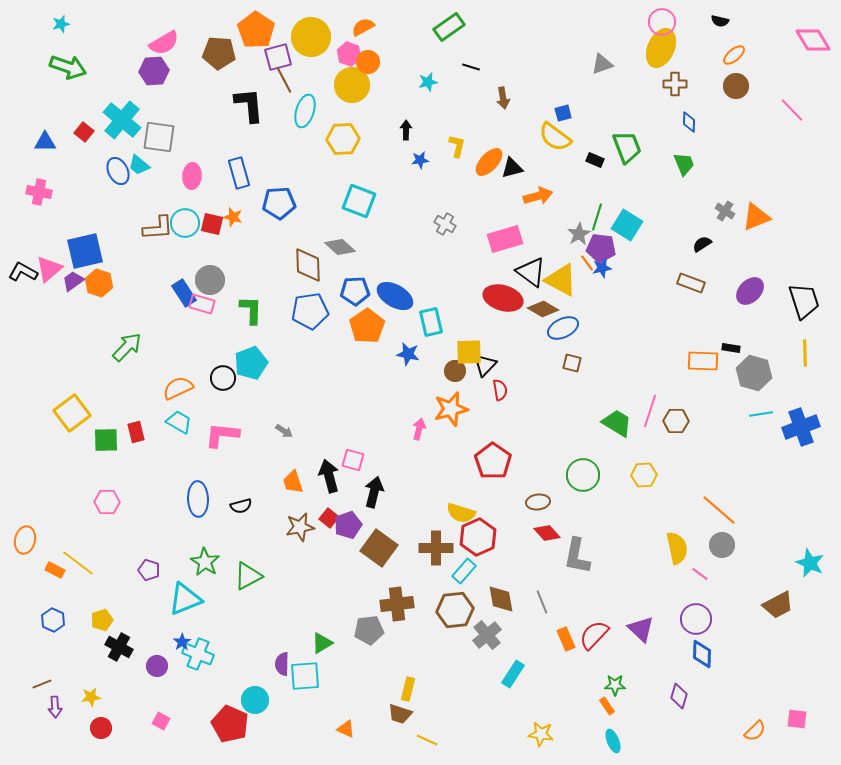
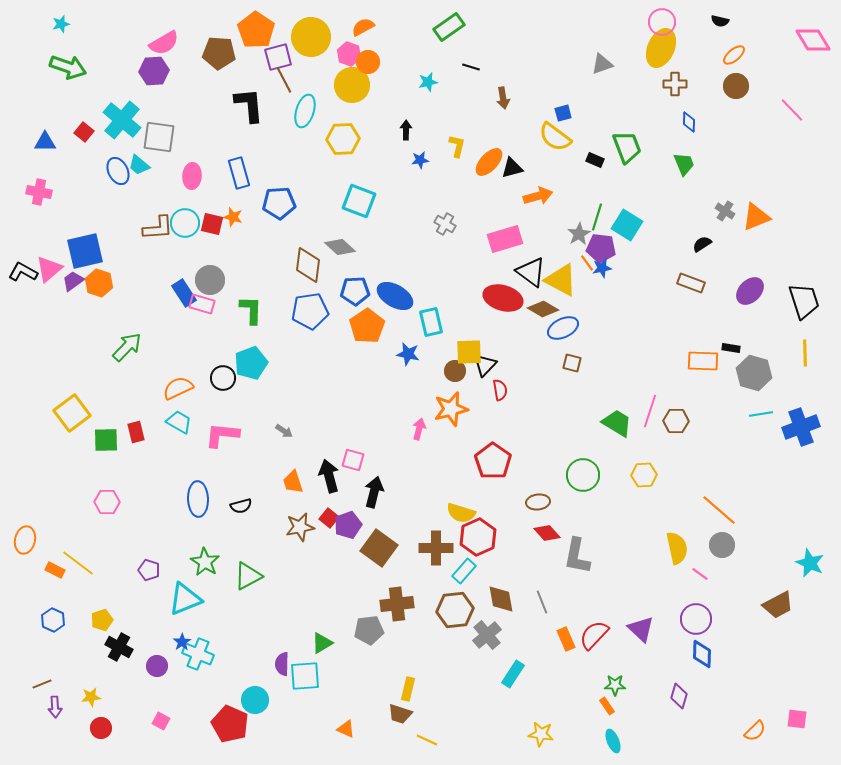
brown diamond at (308, 265): rotated 9 degrees clockwise
